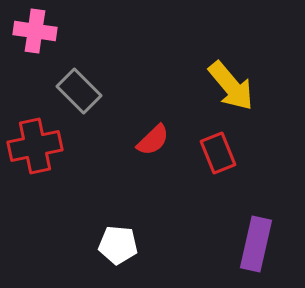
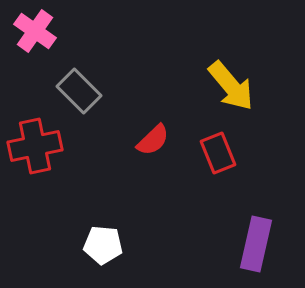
pink cross: rotated 27 degrees clockwise
white pentagon: moved 15 px left
